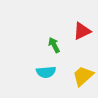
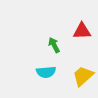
red triangle: rotated 24 degrees clockwise
